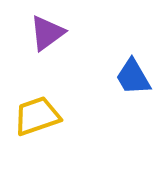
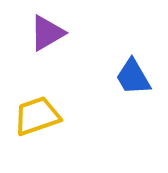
purple triangle: rotated 6 degrees clockwise
